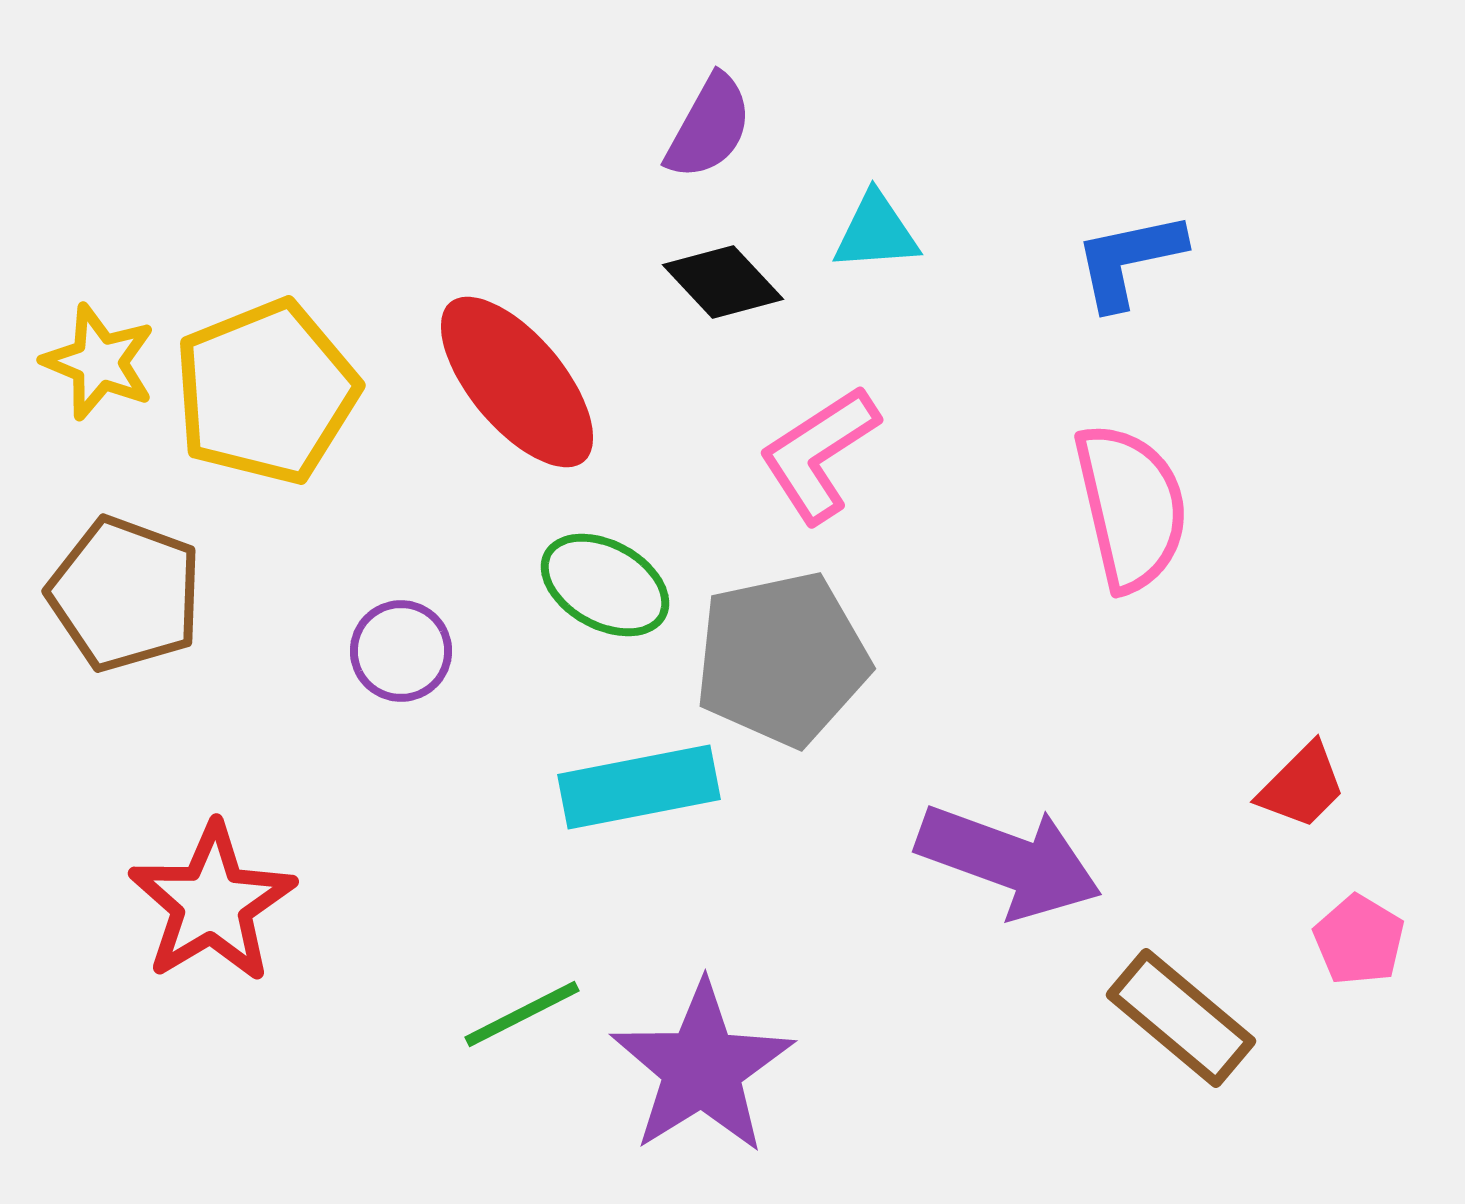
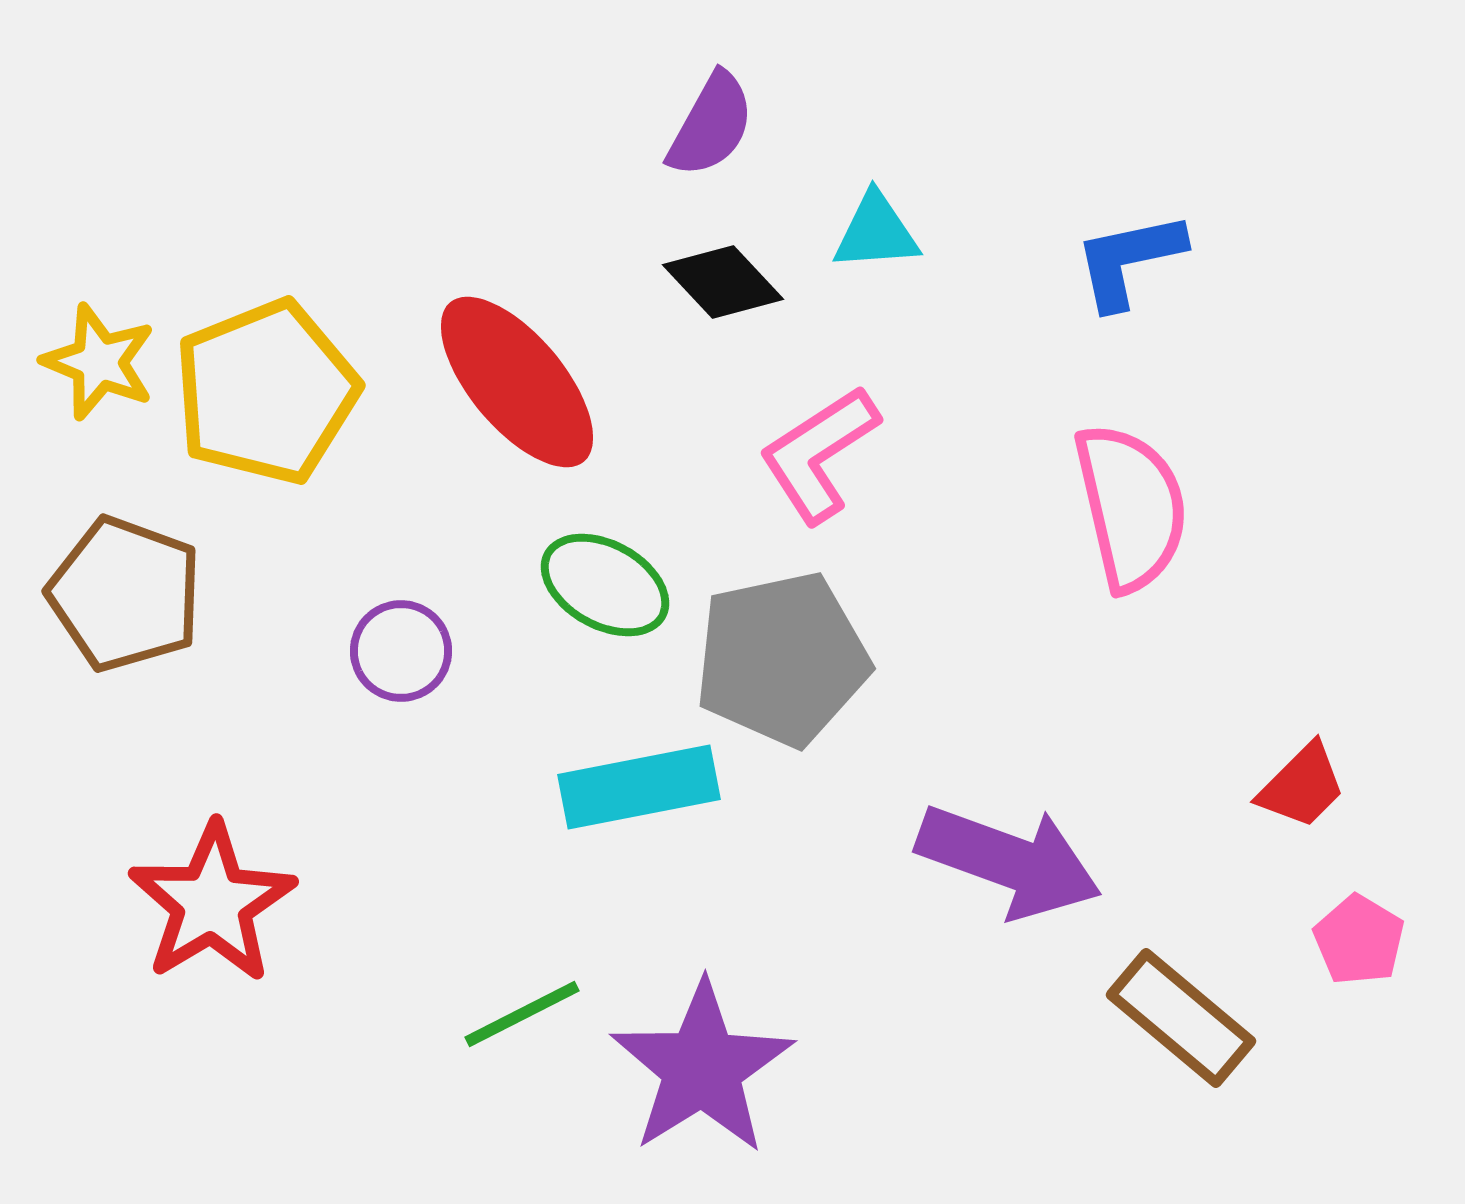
purple semicircle: moved 2 px right, 2 px up
